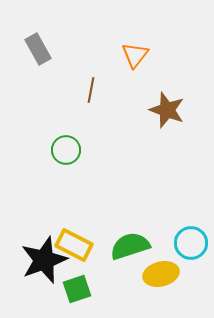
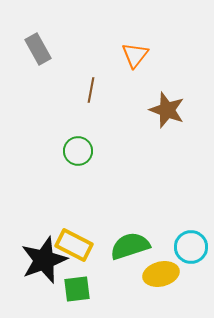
green circle: moved 12 px right, 1 px down
cyan circle: moved 4 px down
green square: rotated 12 degrees clockwise
